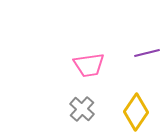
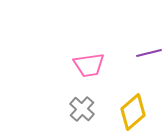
purple line: moved 2 px right
yellow diamond: moved 3 px left; rotated 15 degrees clockwise
